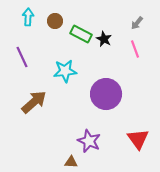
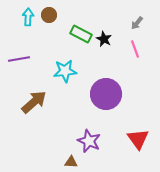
brown circle: moved 6 px left, 6 px up
purple line: moved 3 px left, 2 px down; rotated 75 degrees counterclockwise
